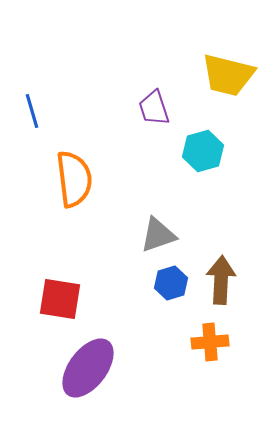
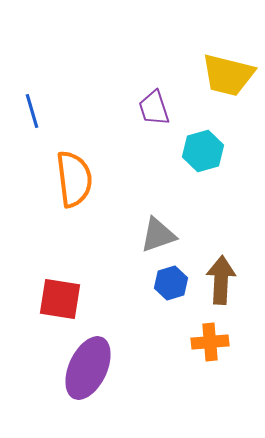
purple ellipse: rotated 12 degrees counterclockwise
